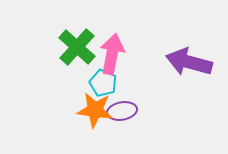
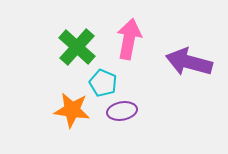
pink arrow: moved 17 px right, 15 px up
orange star: moved 23 px left
